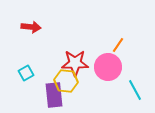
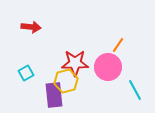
yellow hexagon: rotated 20 degrees counterclockwise
